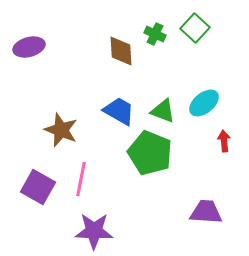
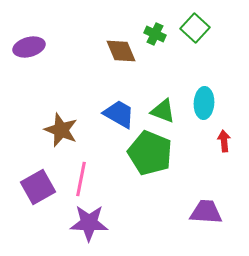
brown diamond: rotated 20 degrees counterclockwise
cyan ellipse: rotated 48 degrees counterclockwise
blue trapezoid: moved 3 px down
purple square: rotated 32 degrees clockwise
purple star: moved 5 px left, 8 px up
